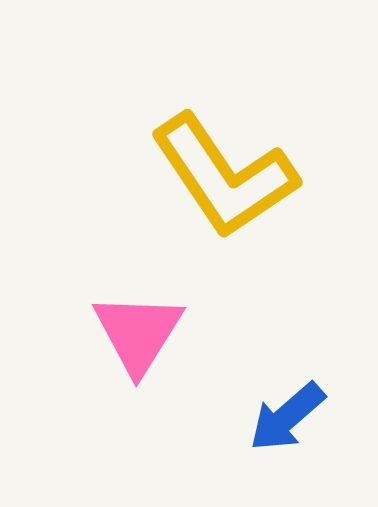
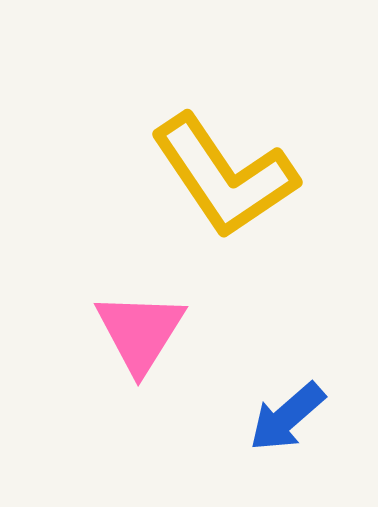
pink triangle: moved 2 px right, 1 px up
